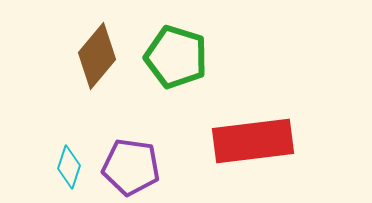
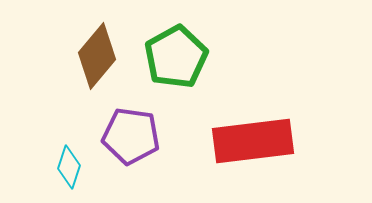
green pentagon: rotated 26 degrees clockwise
purple pentagon: moved 31 px up
